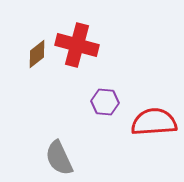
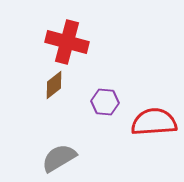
red cross: moved 10 px left, 3 px up
brown diamond: moved 17 px right, 31 px down
gray semicircle: rotated 84 degrees clockwise
